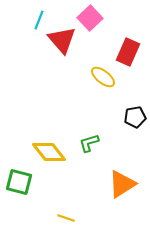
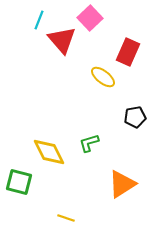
yellow diamond: rotated 12 degrees clockwise
